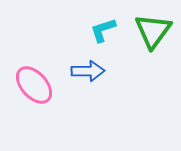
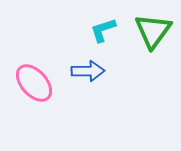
pink ellipse: moved 2 px up
